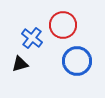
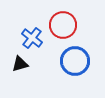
blue circle: moved 2 px left
